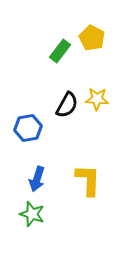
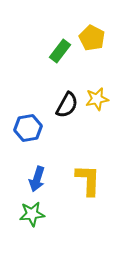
yellow star: rotated 15 degrees counterclockwise
green star: rotated 25 degrees counterclockwise
